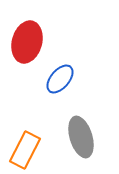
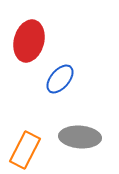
red ellipse: moved 2 px right, 1 px up
gray ellipse: moved 1 px left; rotated 69 degrees counterclockwise
